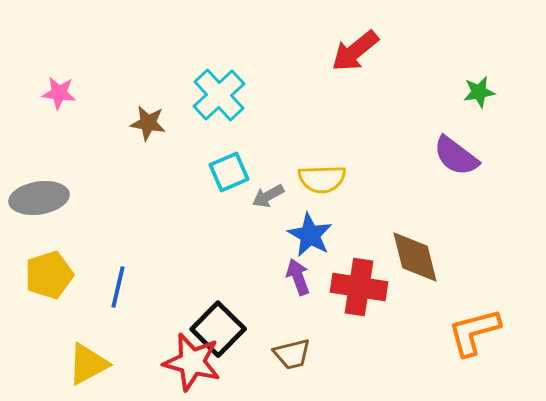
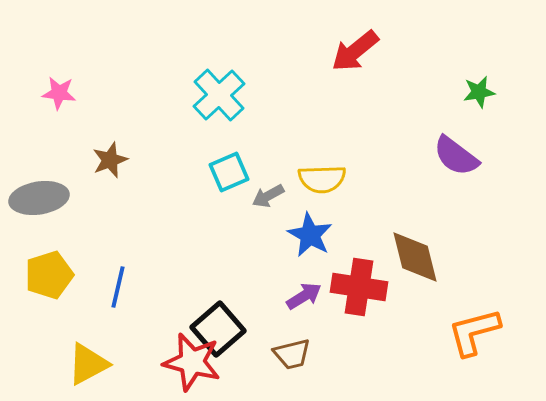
brown star: moved 38 px left, 37 px down; rotated 30 degrees counterclockwise
purple arrow: moved 6 px right, 19 px down; rotated 78 degrees clockwise
black square: rotated 4 degrees clockwise
